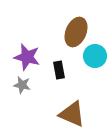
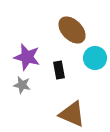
brown ellipse: moved 4 px left, 2 px up; rotated 68 degrees counterclockwise
cyan circle: moved 2 px down
